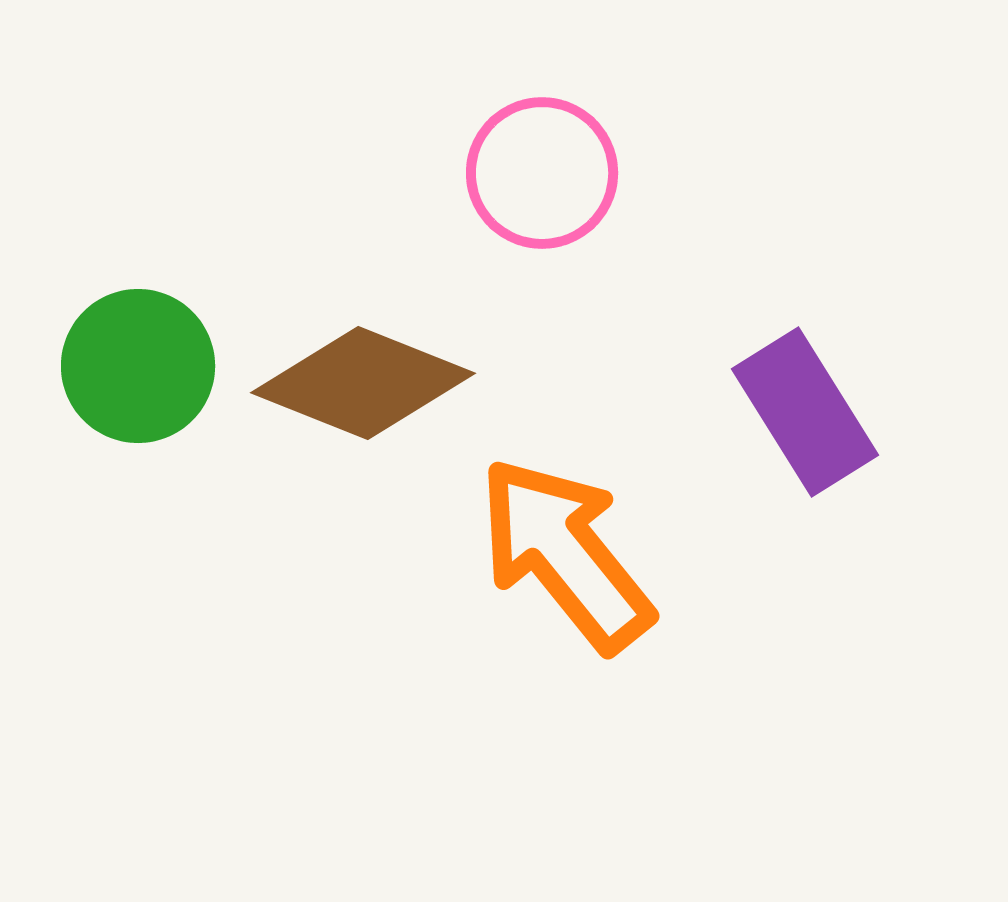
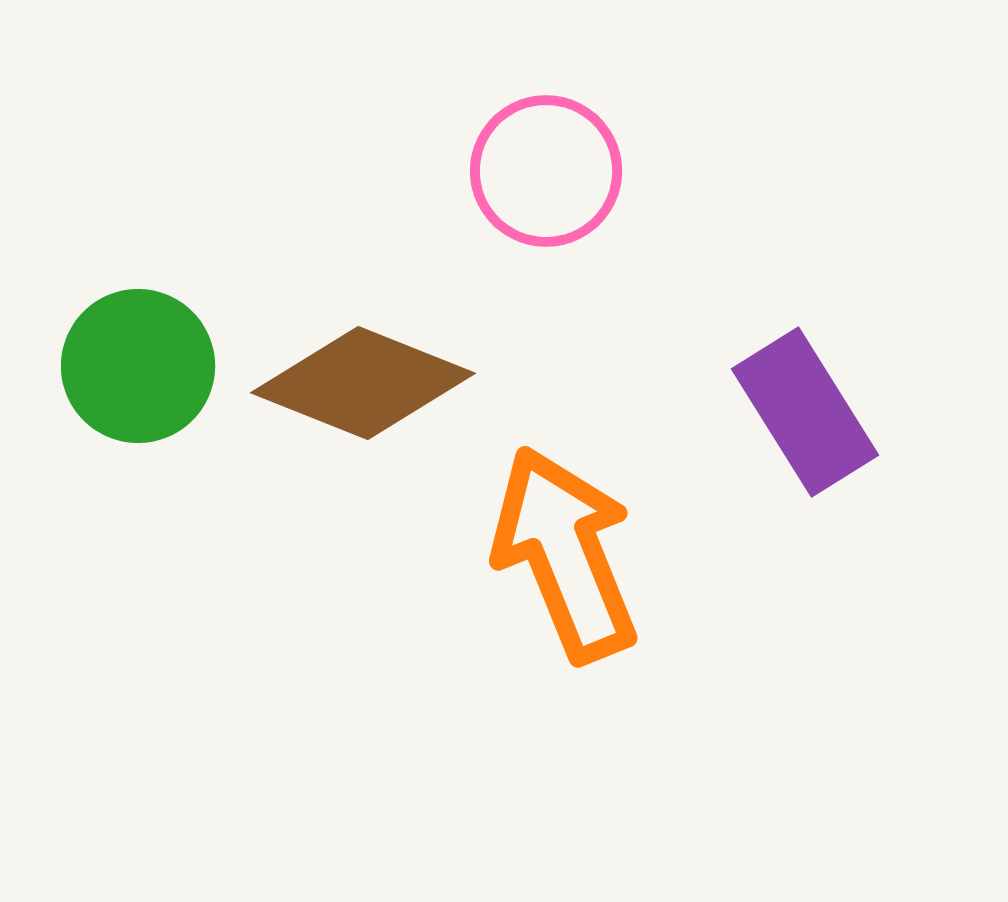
pink circle: moved 4 px right, 2 px up
orange arrow: rotated 17 degrees clockwise
